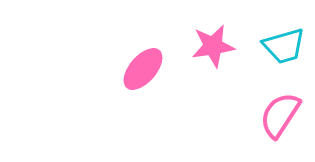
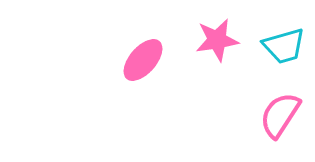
pink star: moved 4 px right, 6 px up
pink ellipse: moved 9 px up
